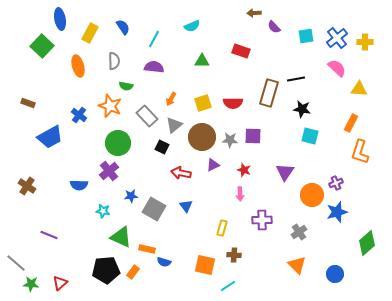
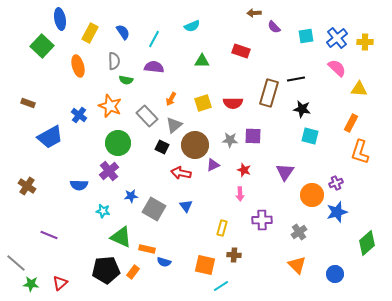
blue semicircle at (123, 27): moved 5 px down
green semicircle at (126, 86): moved 6 px up
brown circle at (202, 137): moved 7 px left, 8 px down
cyan line at (228, 286): moved 7 px left
